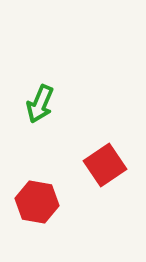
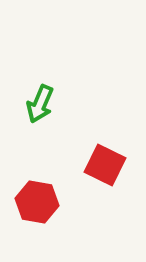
red square: rotated 30 degrees counterclockwise
